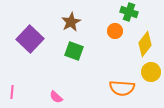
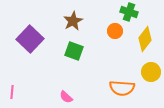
brown star: moved 2 px right, 1 px up
yellow diamond: moved 5 px up
pink semicircle: moved 10 px right
